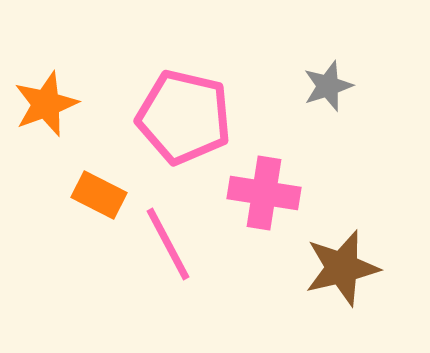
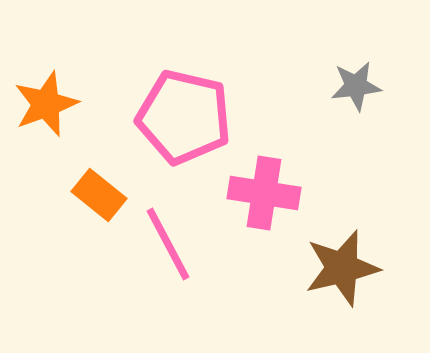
gray star: moved 28 px right; rotated 12 degrees clockwise
orange rectangle: rotated 12 degrees clockwise
